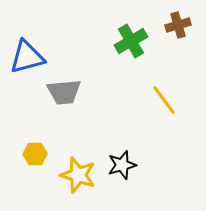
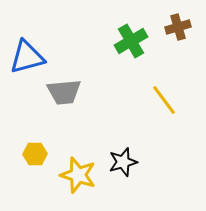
brown cross: moved 2 px down
black star: moved 1 px right, 3 px up
